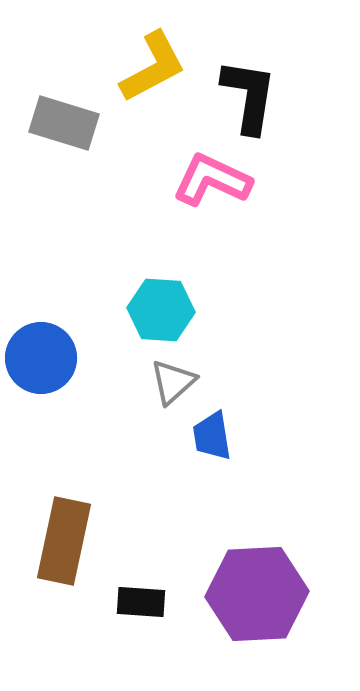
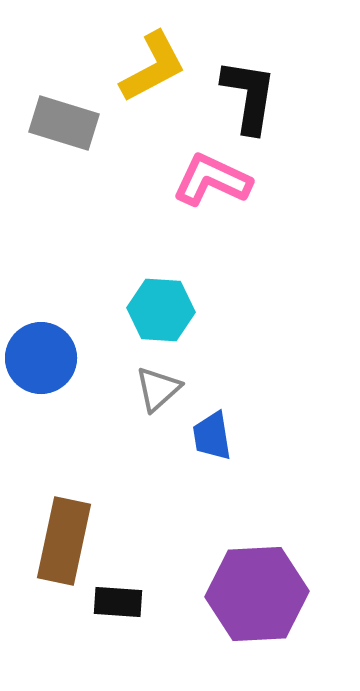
gray triangle: moved 15 px left, 7 px down
black rectangle: moved 23 px left
